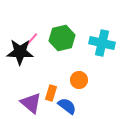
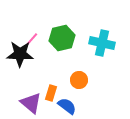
black star: moved 2 px down
